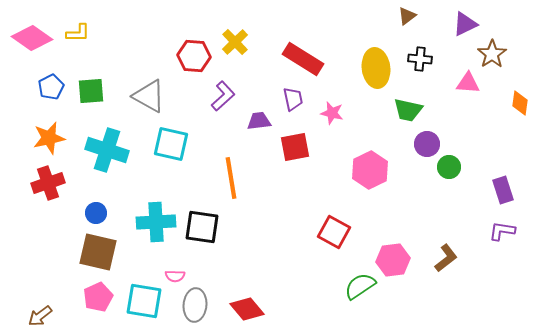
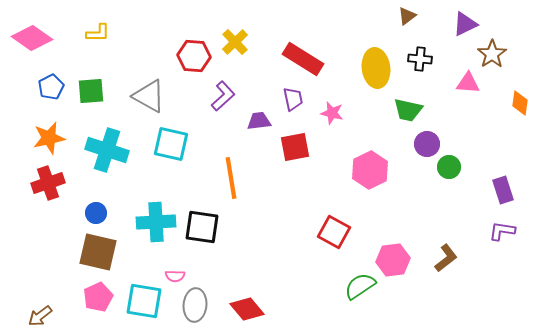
yellow L-shape at (78, 33): moved 20 px right
